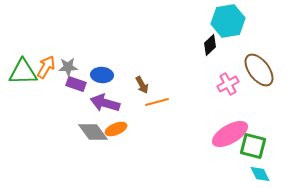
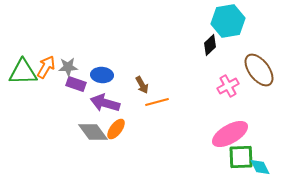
pink cross: moved 2 px down
orange ellipse: rotated 30 degrees counterclockwise
green square: moved 12 px left, 11 px down; rotated 16 degrees counterclockwise
cyan diamond: moved 7 px up
